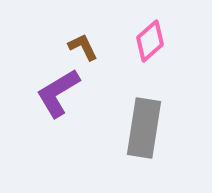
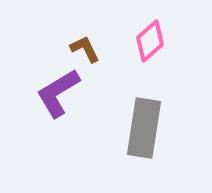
brown L-shape: moved 2 px right, 2 px down
